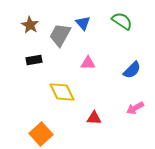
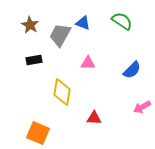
blue triangle: rotated 28 degrees counterclockwise
yellow diamond: rotated 36 degrees clockwise
pink arrow: moved 7 px right, 1 px up
orange square: moved 3 px left, 1 px up; rotated 25 degrees counterclockwise
